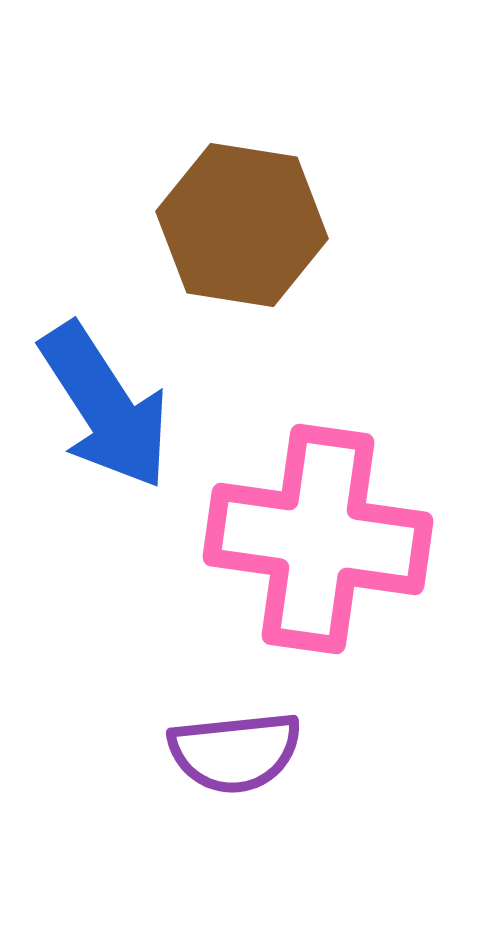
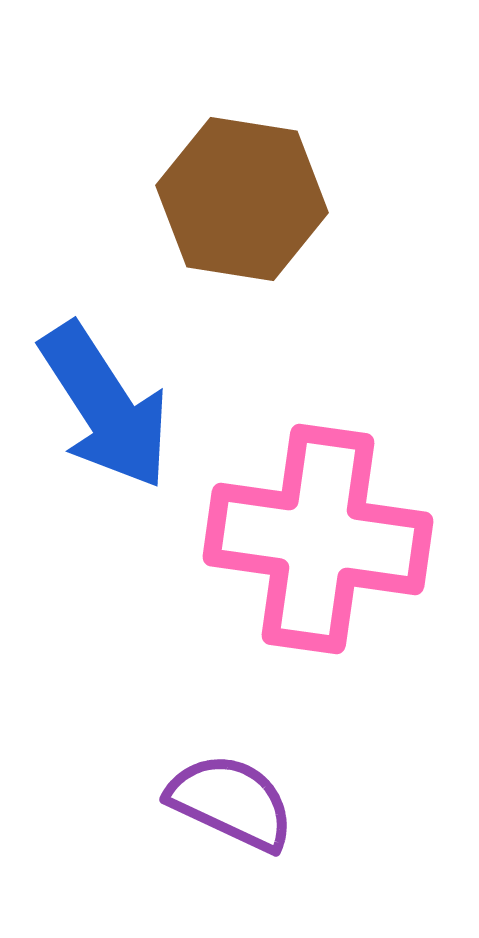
brown hexagon: moved 26 px up
purple semicircle: moved 4 px left, 50 px down; rotated 149 degrees counterclockwise
